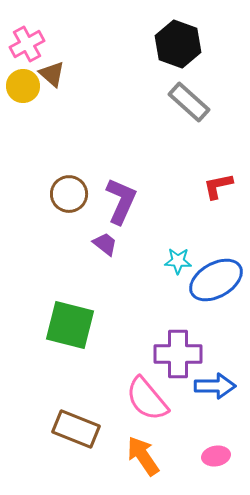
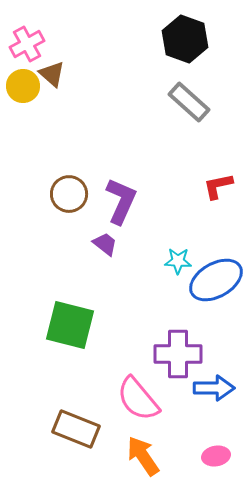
black hexagon: moved 7 px right, 5 px up
blue arrow: moved 1 px left, 2 px down
pink semicircle: moved 9 px left
